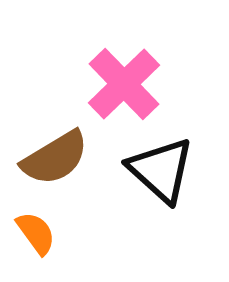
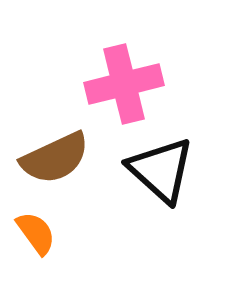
pink cross: rotated 30 degrees clockwise
brown semicircle: rotated 6 degrees clockwise
